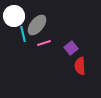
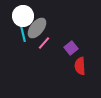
white circle: moved 9 px right
gray ellipse: moved 3 px down
pink line: rotated 32 degrees counterclockwise
